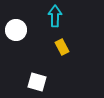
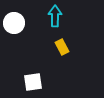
white circle: moved 2 px left, 7 px up
white square: moved 4 px left; rotated 24 degrees counterclockwise
